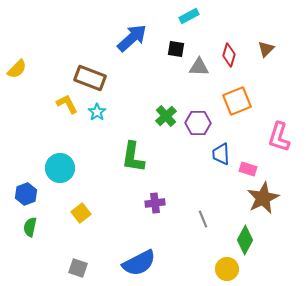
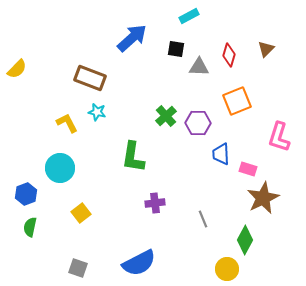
yellow L-shape: moved 19 px down
cyan star: rotated 24 degrees counterclockwise
